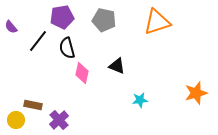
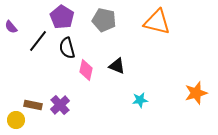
purple pentagon: rotated 30 degrees counterclockwise
orange triangle: rotated 32 degrees clockwise
pink diamond: moved 4 px right, 3 px up
purple cross: moved 1 px right, 15 px up
